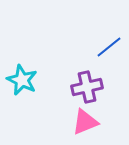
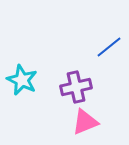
purple cross: moved 11 px left
